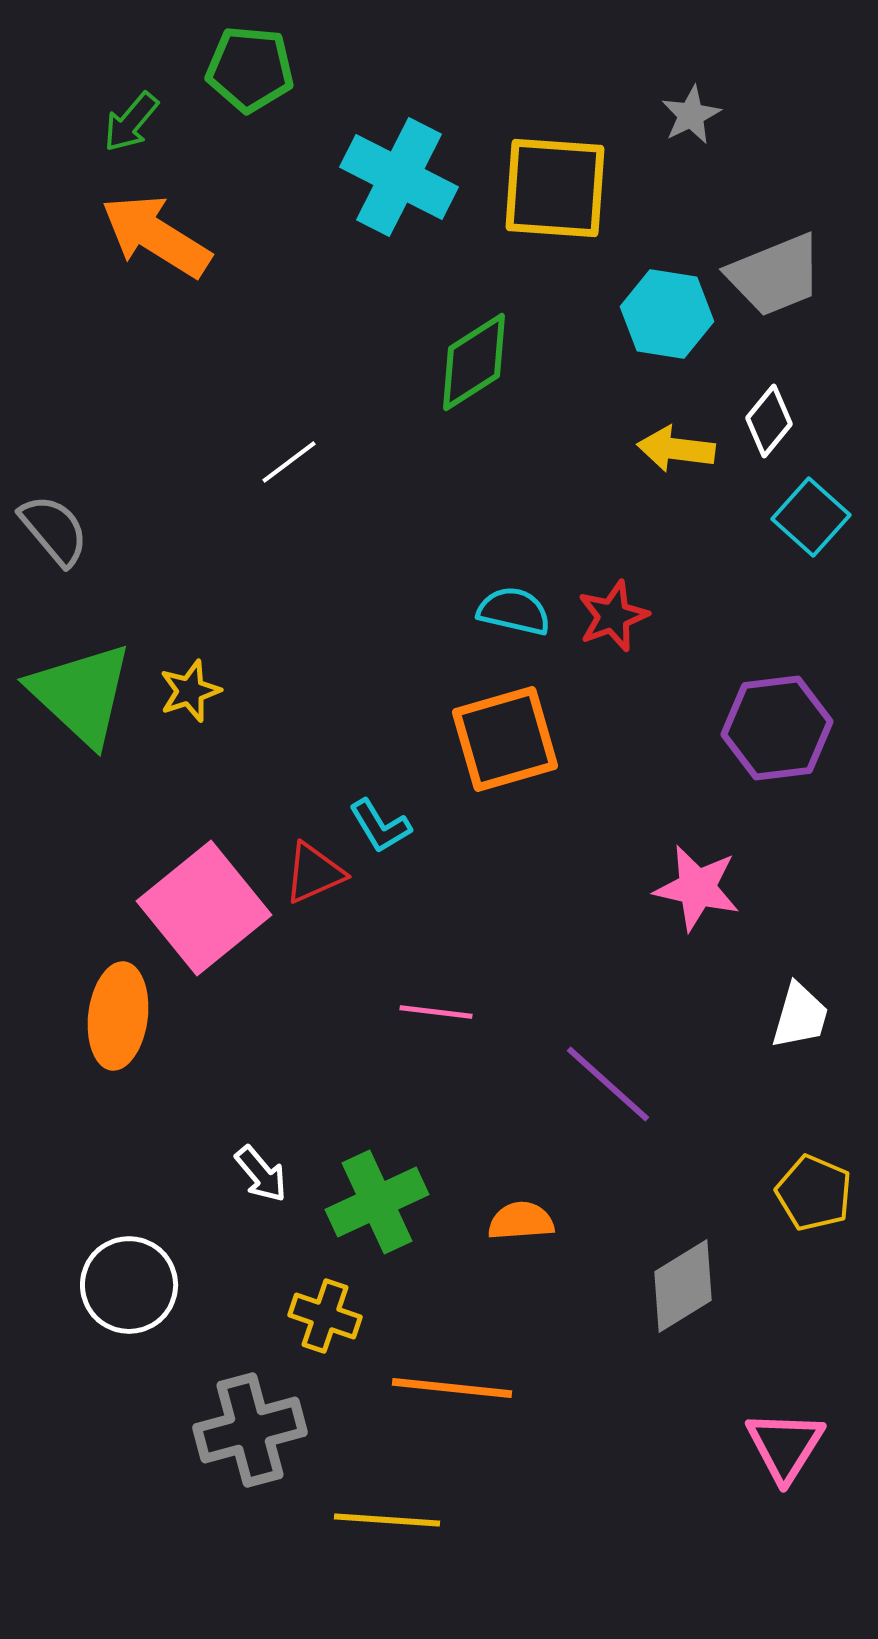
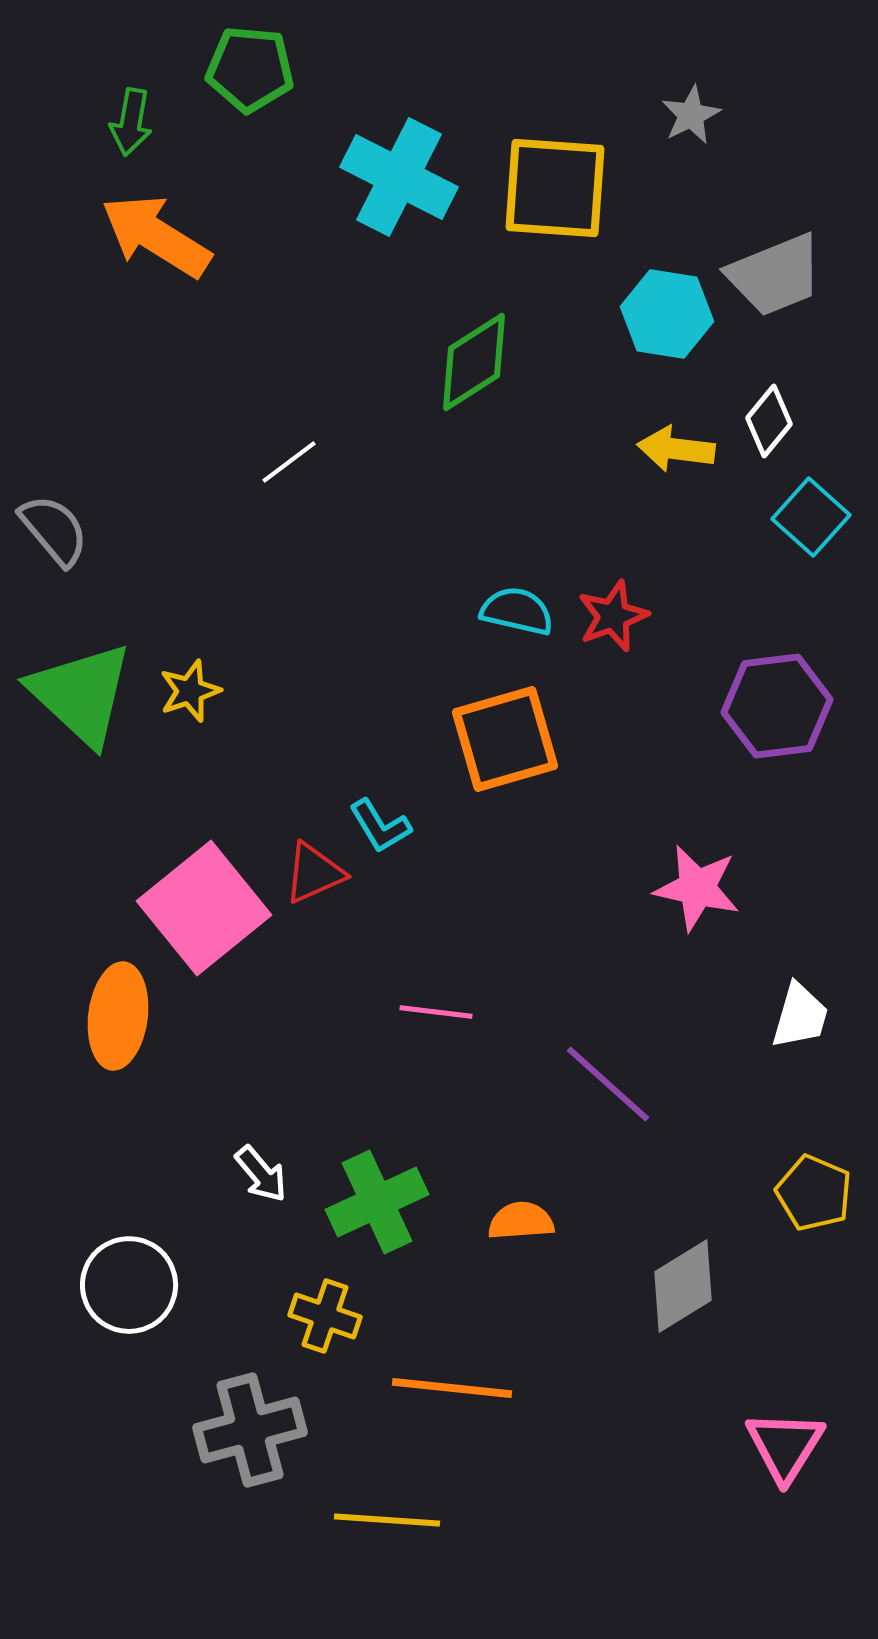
green arrow: rotated 30 degrees counterclockwise
cyan semicircle: moved 3 px right
purple hexagon: moved 22 px up
